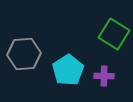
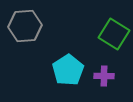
gray hexagon: moved 1 px right, 28 px up
